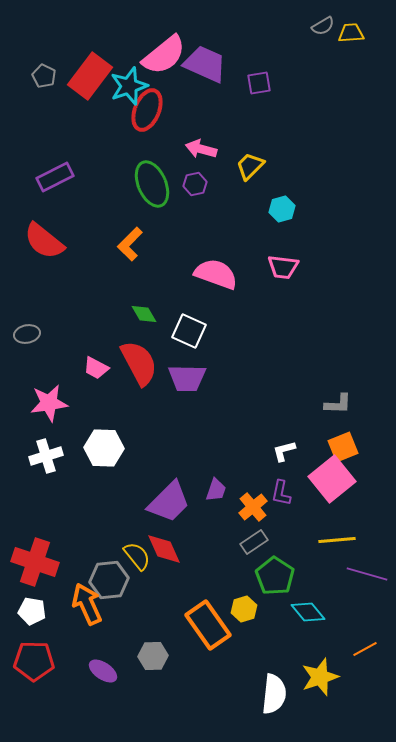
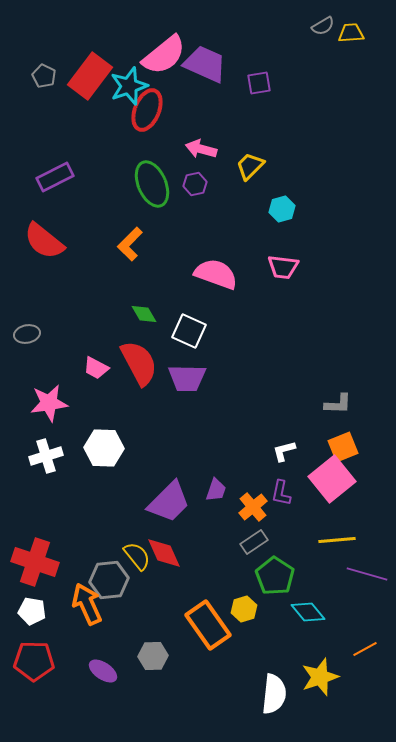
red diamond at (164, 549): moved 4 px down
